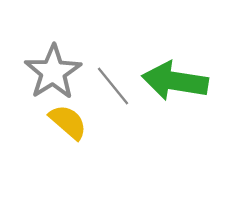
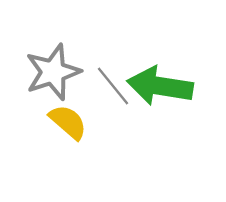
gray star: rotated 14 degrees clockwise
green arrow: moved 15 px left, 5 px down
